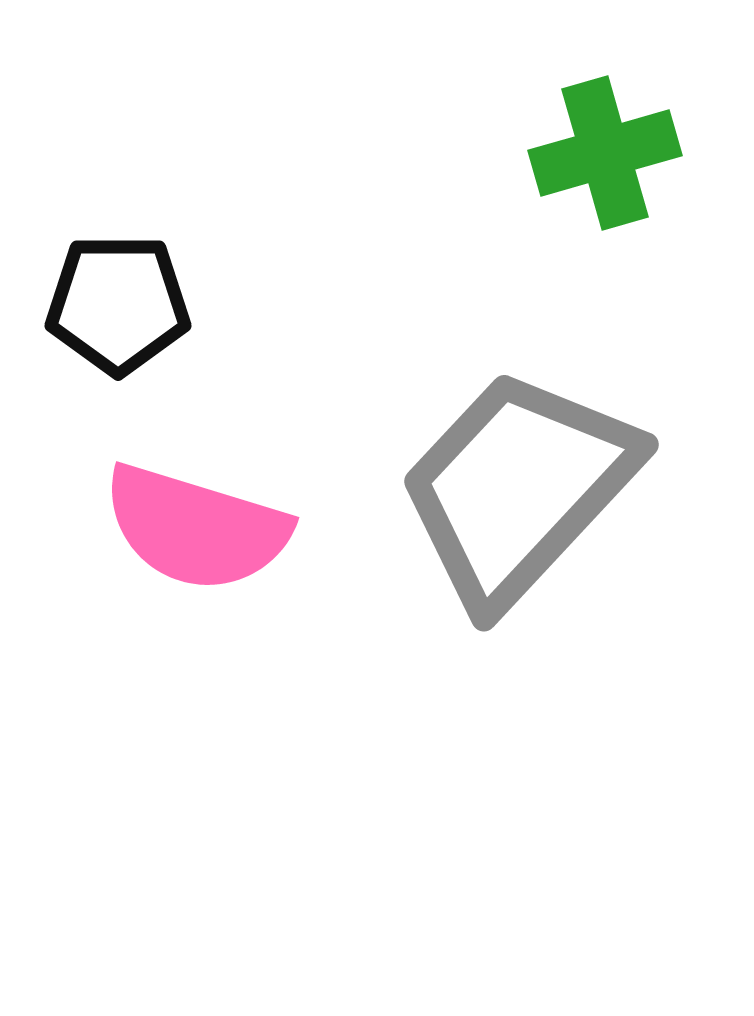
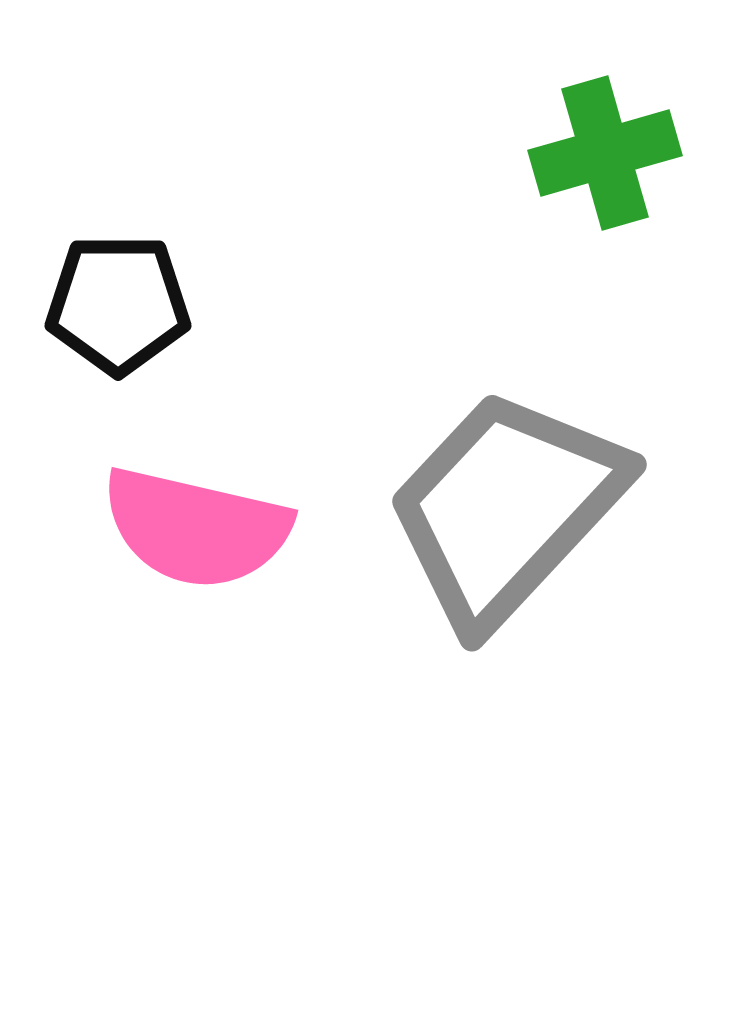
gray trapezoid: moved 12 px left, 20 px down
pink semicircle: rotated 4 degrees counterclockwise
